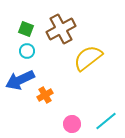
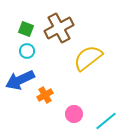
brown cross: moved 2 px left, 1 px up
pink circle: moved 2 px right, 10 px up
